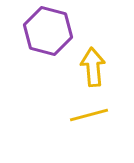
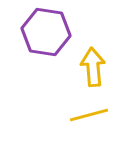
purple hexagon: moved 2 px left, 1 px down; rotated 6 degrees counterclockwise
